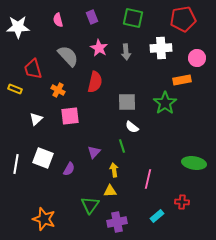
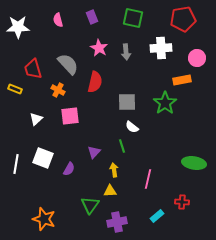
gray semicircle: moved 8 px down
